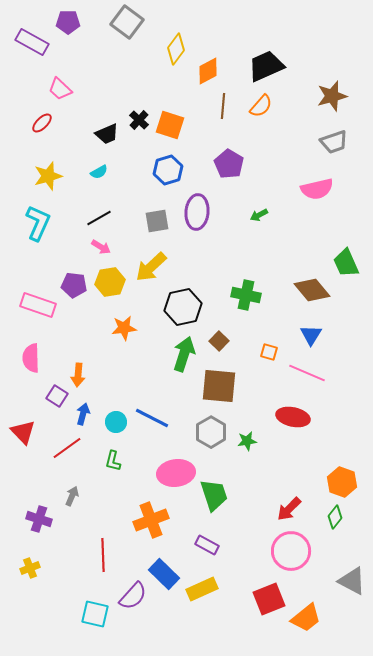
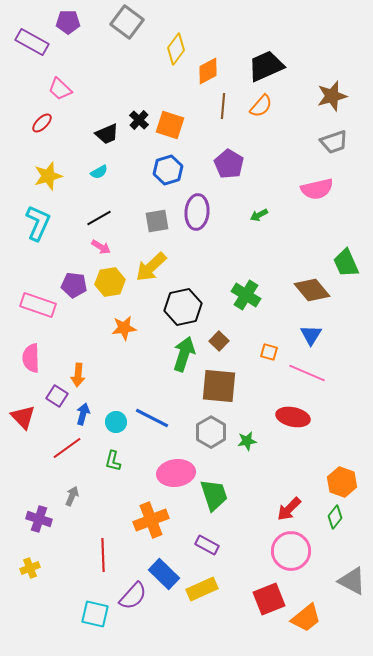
green cross at (246, 295): rotated 20 degrees clockwise
red triangle at (23, 432): moved 15 px up
